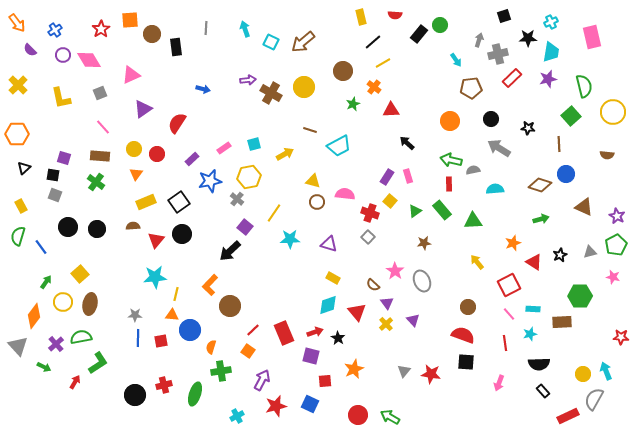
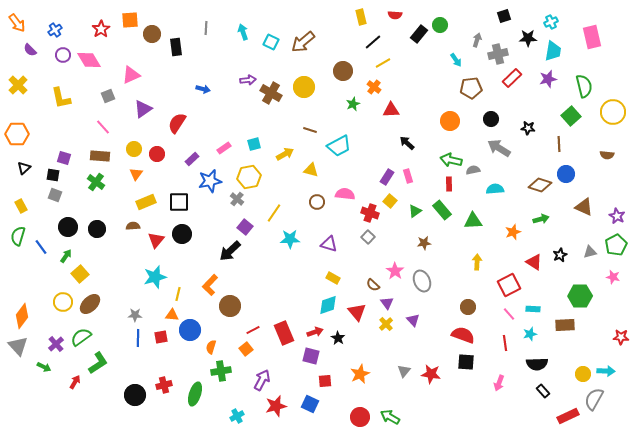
cyan arrow at (245, 29): moved 2 px left, 3 px down
gray arrow at (479, 40): moved 2 px left
cyan trapezoid at (551, 52): moved 2 px right, 1 px up
gray square at (100, 93): moved 8 px right, 3 px down
yellow triangle at (313, 181): moved 2 px left, 11 px up
black square at (179, 202): rotated 35 degrees clockwise
orange star at (513, 243): moved 11 px up
yellow arrow at (477, 262): rotated 42 degrees clockwise
cyan star at (155, 277): rotated 10 degrees counterclockwise
green arrow at (46, 282): moved 20 px right, 26 px up
yellow line at (176, 294): moved 2 px right
brown ellipse at (90, 304): rotated 35 degrees clockwise
orange diamond at (34, 316): moved 12 px left
brown rectangle at (562, 322): moved 3 px right, 3 px down
red line at (253, 330): rotated 16 degrees clockwise
green semicircle at (81, 337): rotated 25 degrees counterclockwise
red square at (161, 341): moved 4 px up
orange square at (248, 351): moved 2 px left, 2 px up; rotated 16 degrees clockwise
black semicircle at (539, 364): moved 2 px left
orange star at (354, 369): moved 6 px right, 5 px down
cyan arrow at (606, 371): rotated 114 degrees clockwise
red circle at (358, 415): moved 2 px right, 2 px down
